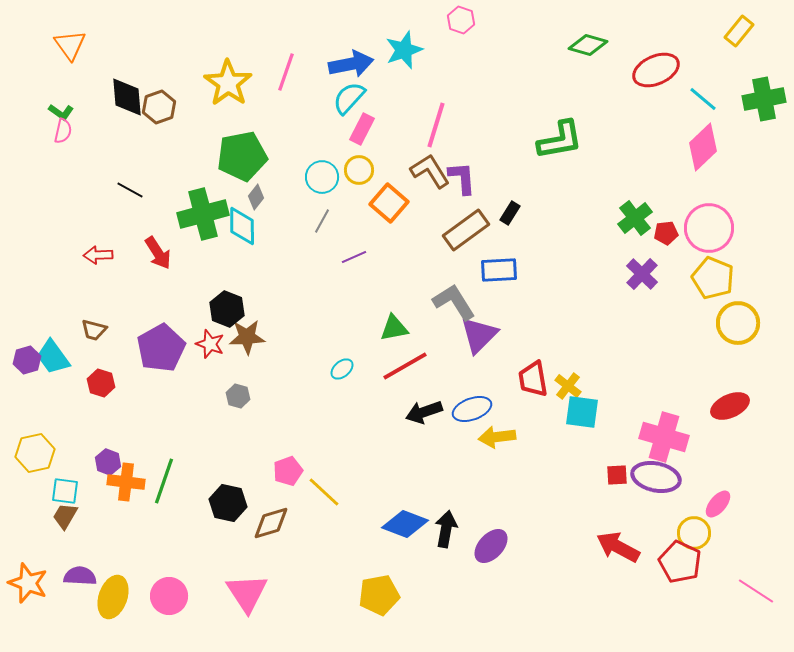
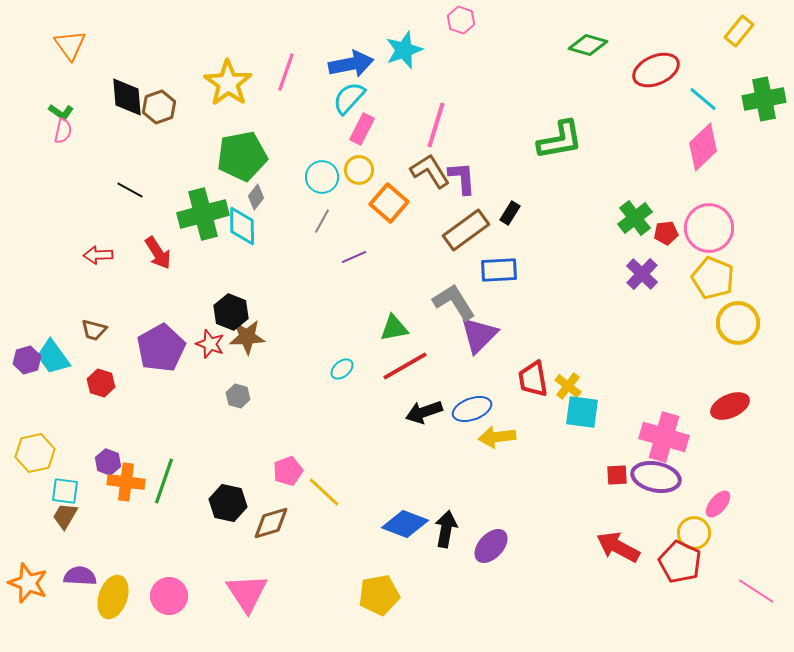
black hexagon at (227, 309): moved 4 px right, 3 px down
